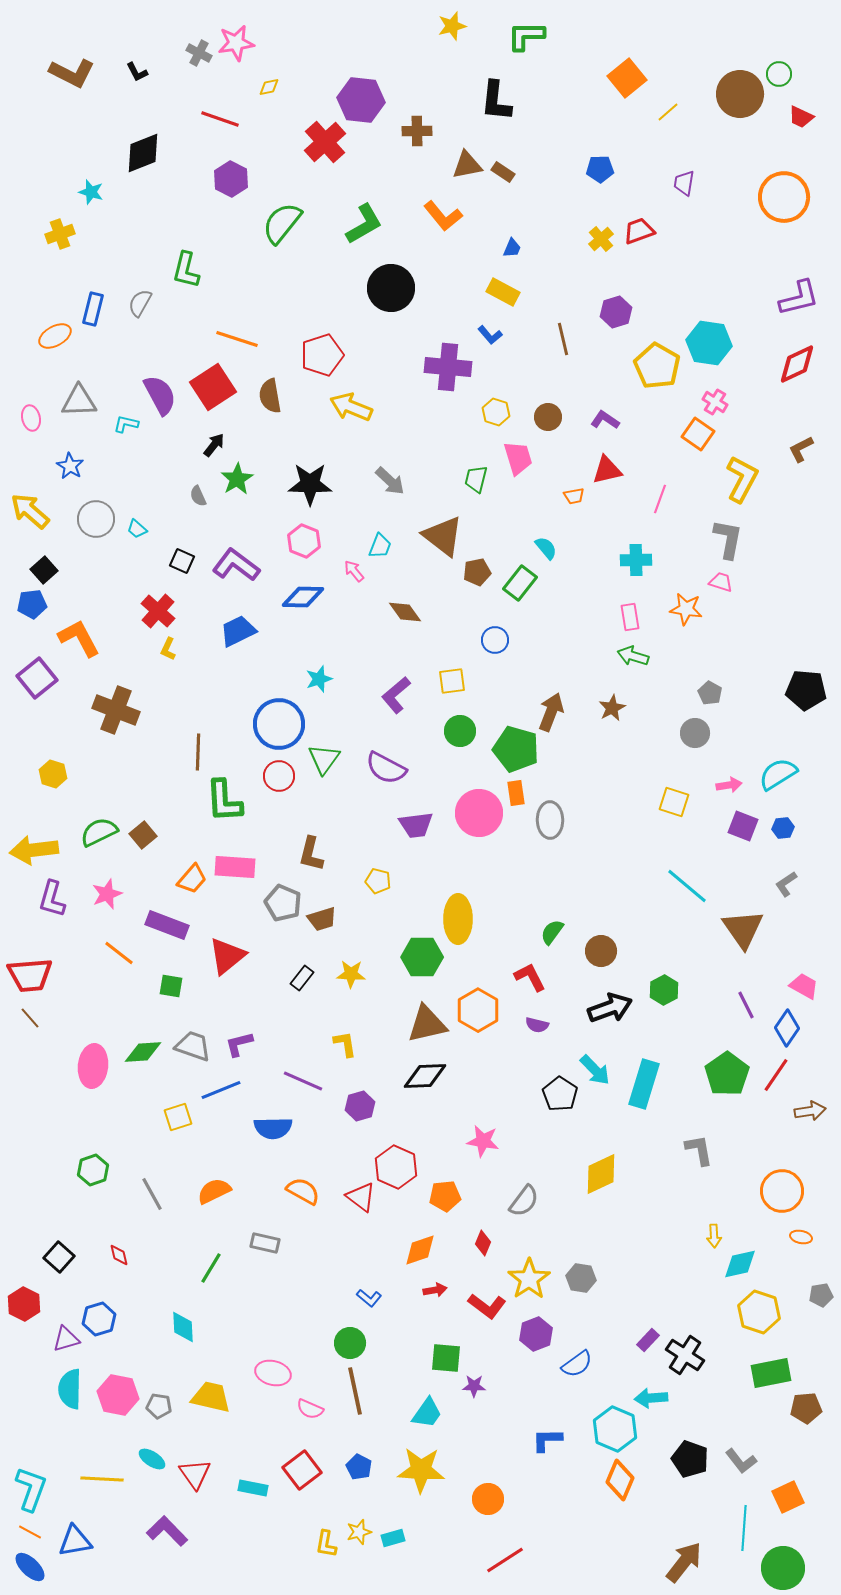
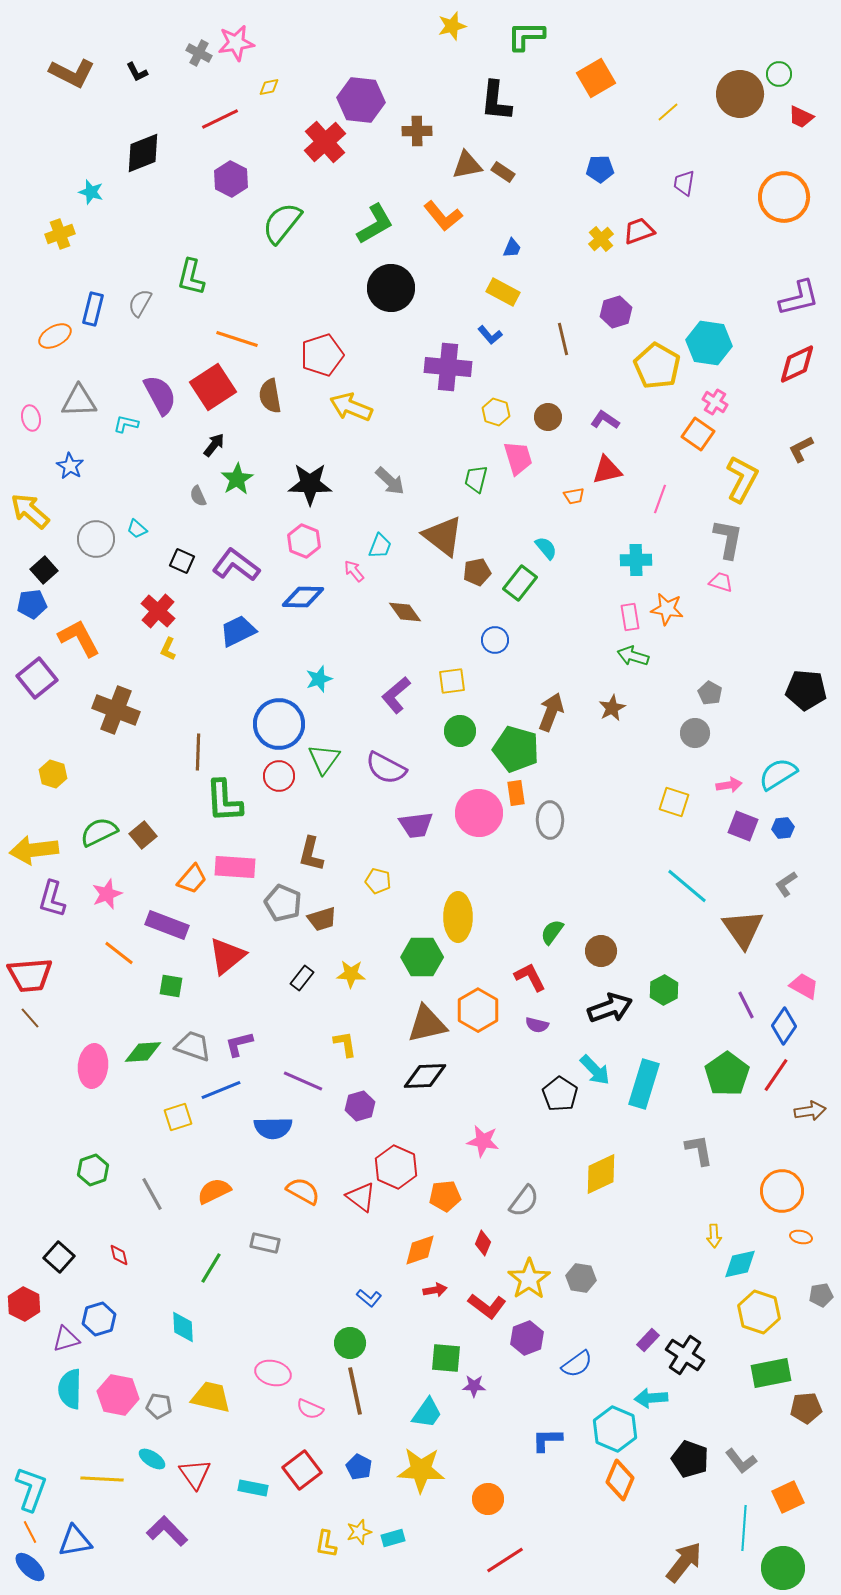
orange square at (627, 78): moved 31 px left; rotated 9 degrees clockwise
red line at (220, 119): rotated 45 degrees counterclockwise
green L-shape at (364, 224): moved 11 px right
green L-shape at (186, 270): moved 5 px right, 7 px down
gray circle at (96, 519): moved 20 px down
orange star at (686, 609): moved 19 px left
yellow ellipse at (458, 919): moved 2 px up
blue diamond at (787, 1028): moved 3 px left, 2 px up
purple hexagon at (536, 1334): moved 9 px left, 4 px down
orange line at (30, 1532): rotated 35 degrees clockwise
